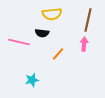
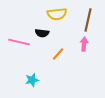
yellow semicircle: moved 5 px right
